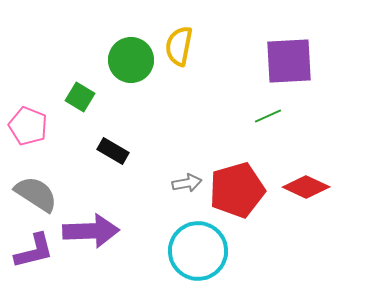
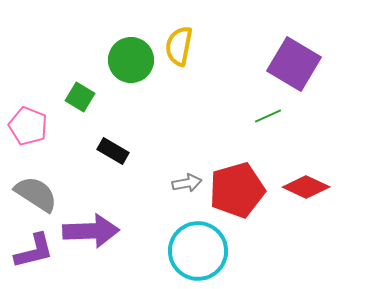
purple square: moved 5 px right, 3 px down; rotated 34 degrees clockwise
